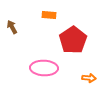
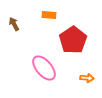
brown arrow: moved 2 px right, 3 px up
pink ellipse: rotated 48 degrees clockwise
orange arrow: moved 2 px left
